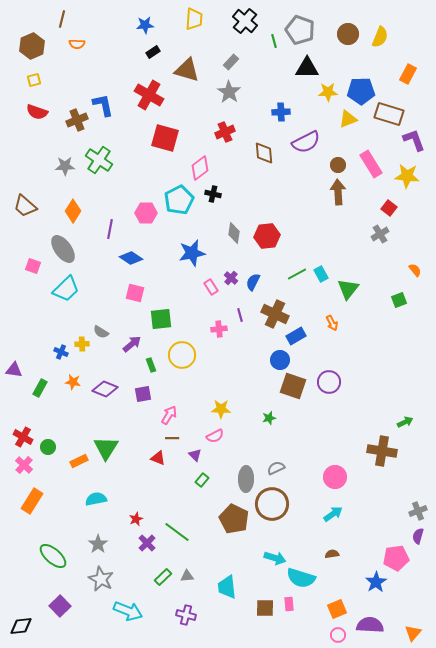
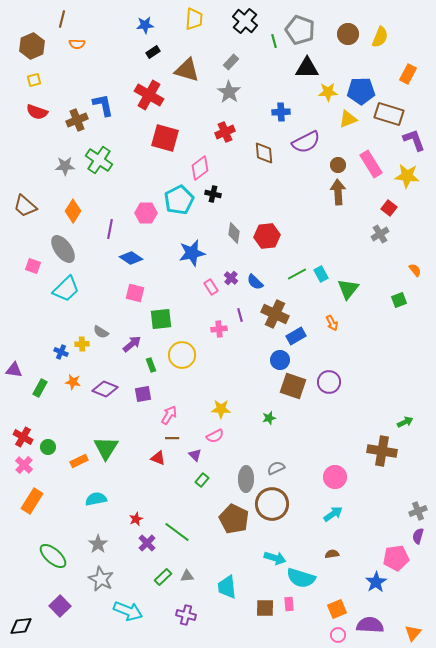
blue semicircle at (253, 282): moved 2 px right; rotated 72 degrees counterclockwise
